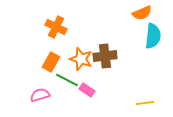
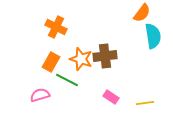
orange semicircle: rotated 30 degrees counterclockwise
cyan semicircle: rotated 15 degrees counterclockwise
pink rectangle: moved 24 px right, 7 px down
